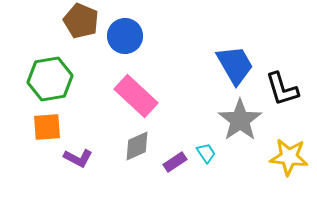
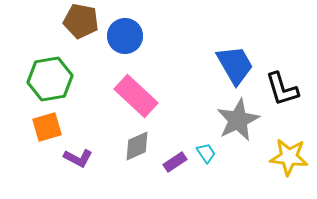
brown pentagon: rotated 12 degrees counterclockwise
gray star: moved 2 px left; rotated 9 degrees clockwise
orange square: rotated 12 degrees counterclockwise
